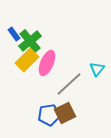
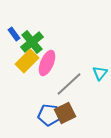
green cross: moved 2 px right, 1 px down
yellow rectangle: moved 1 px down
cyan triangle: moved 3 px right, 4 px down
blue pentagon: rotated 15 degrees clockwise
